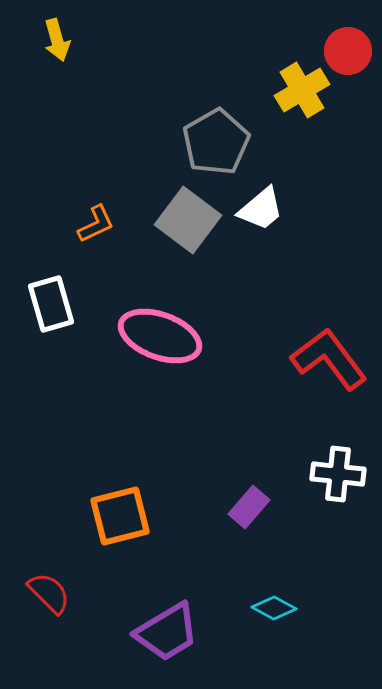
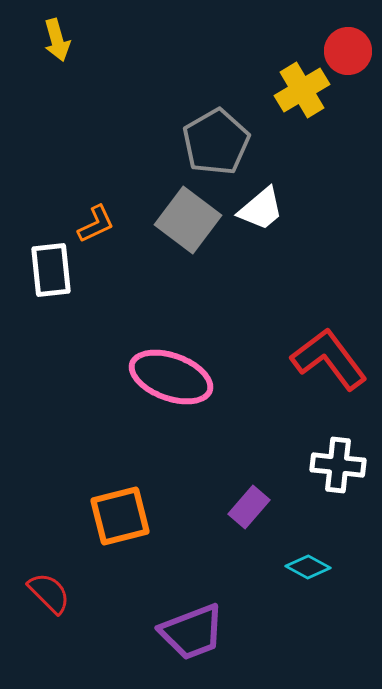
white rectangle: moved 34 px up; rotated 10 degrees clockwise
pink ellipse: moved 11 px right, 41 px down
white cross: moved 9 px up
cyan diamond: moved 34 px right, 41 px up
purple trapezoid: moved 25 px right; rotated 10 degrees clockwise
